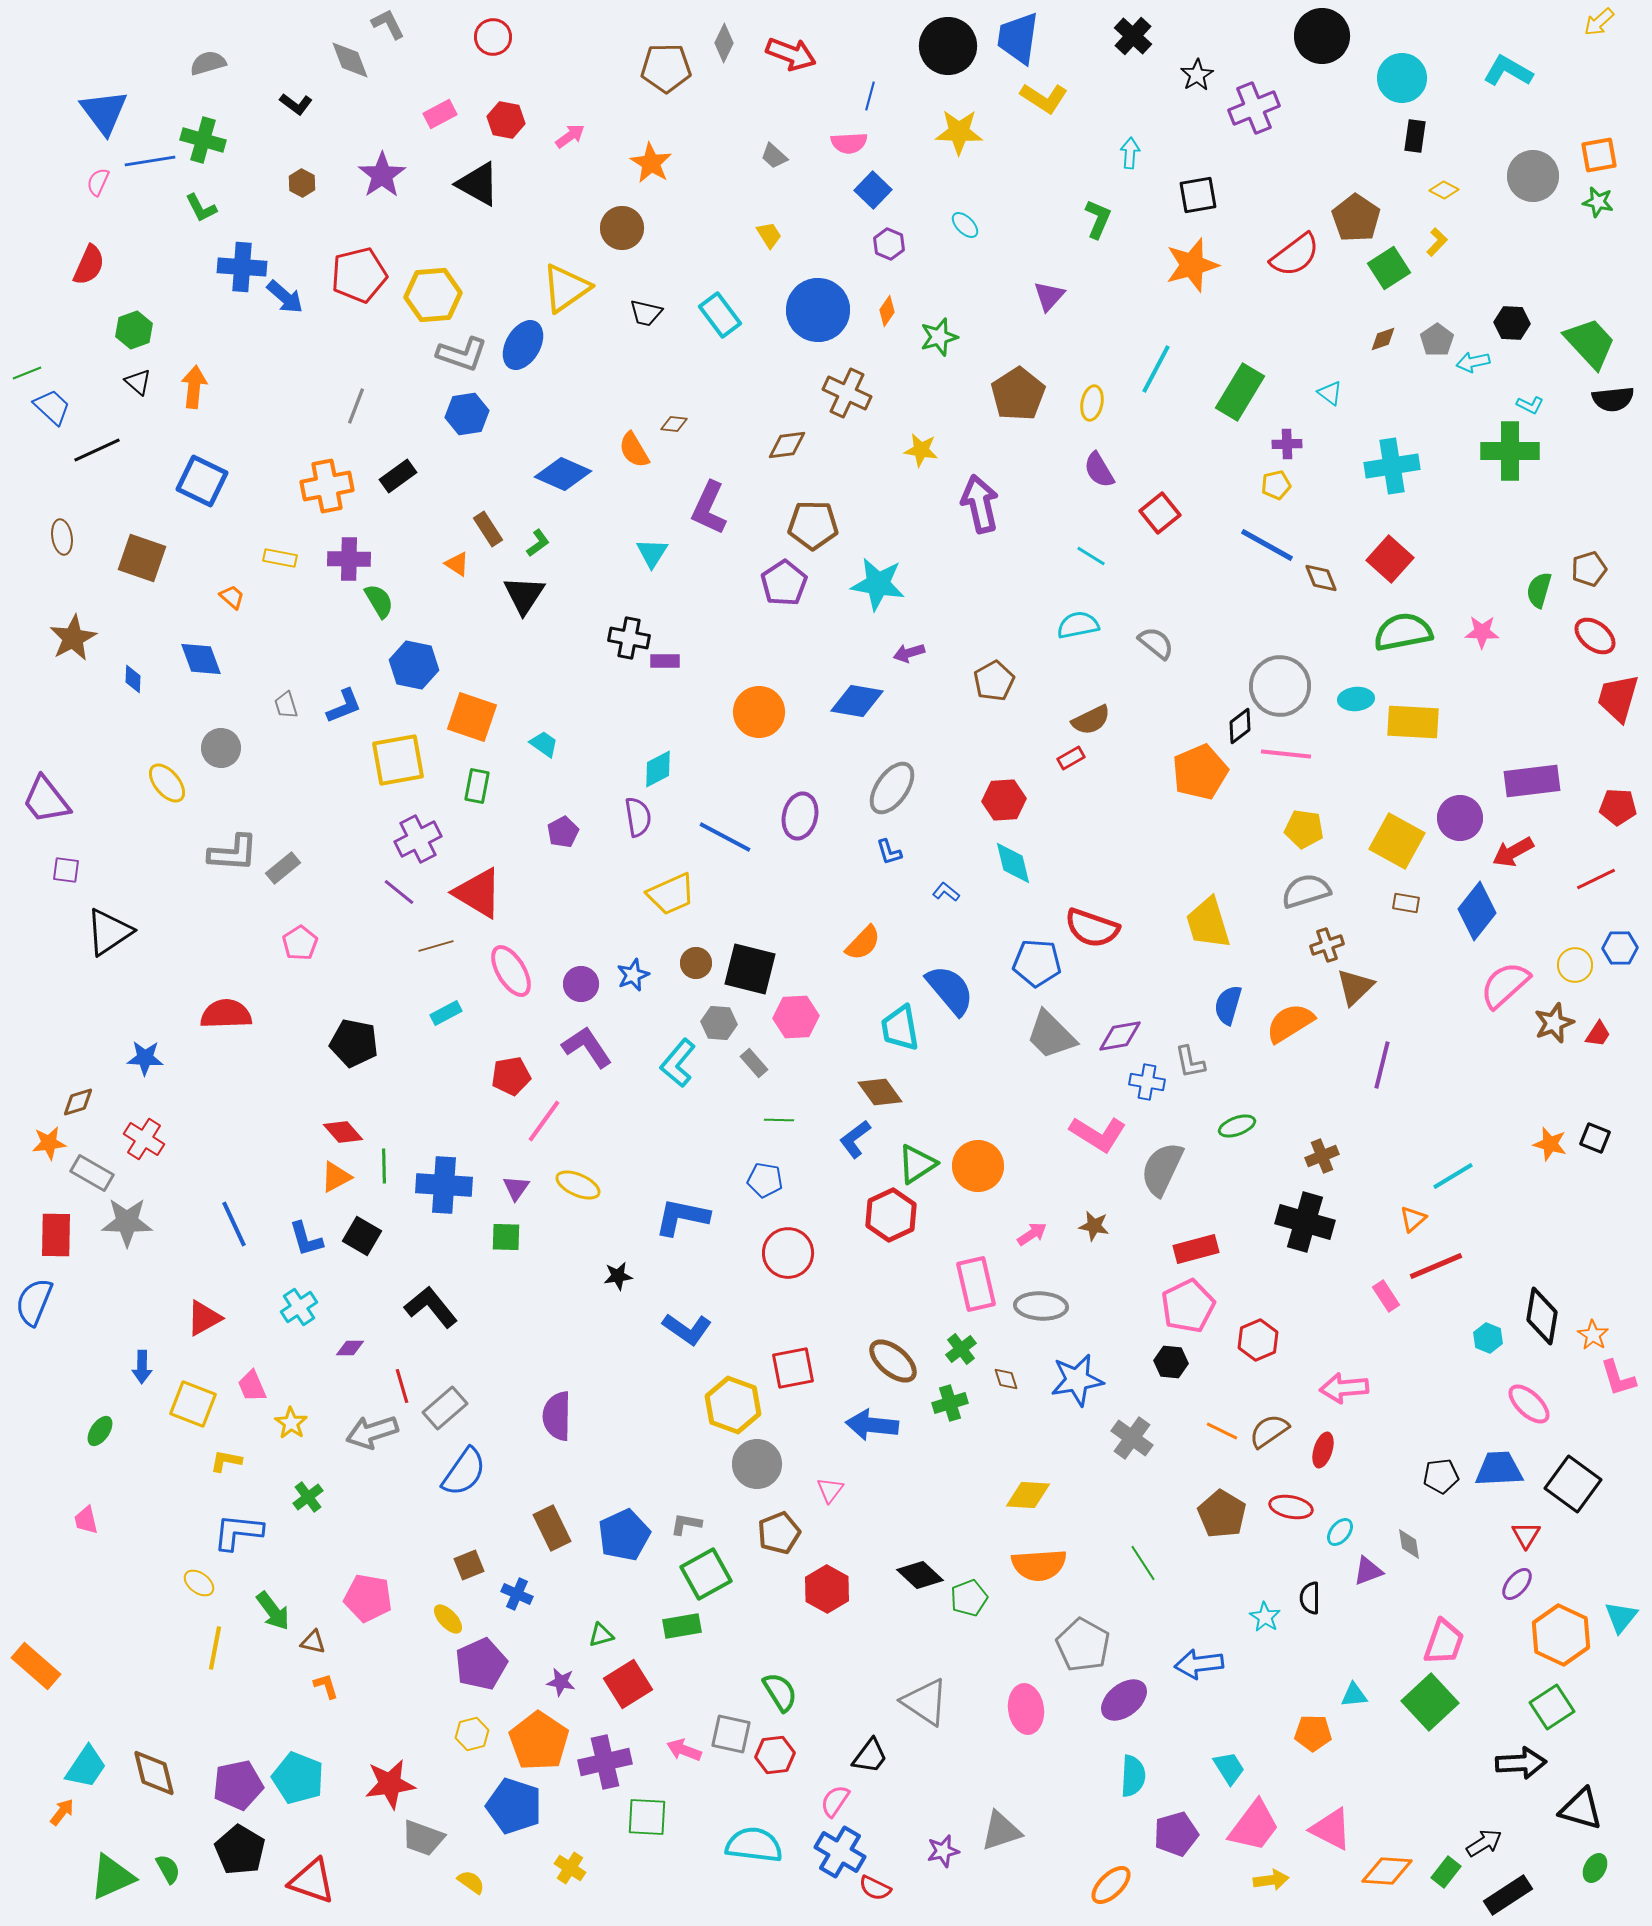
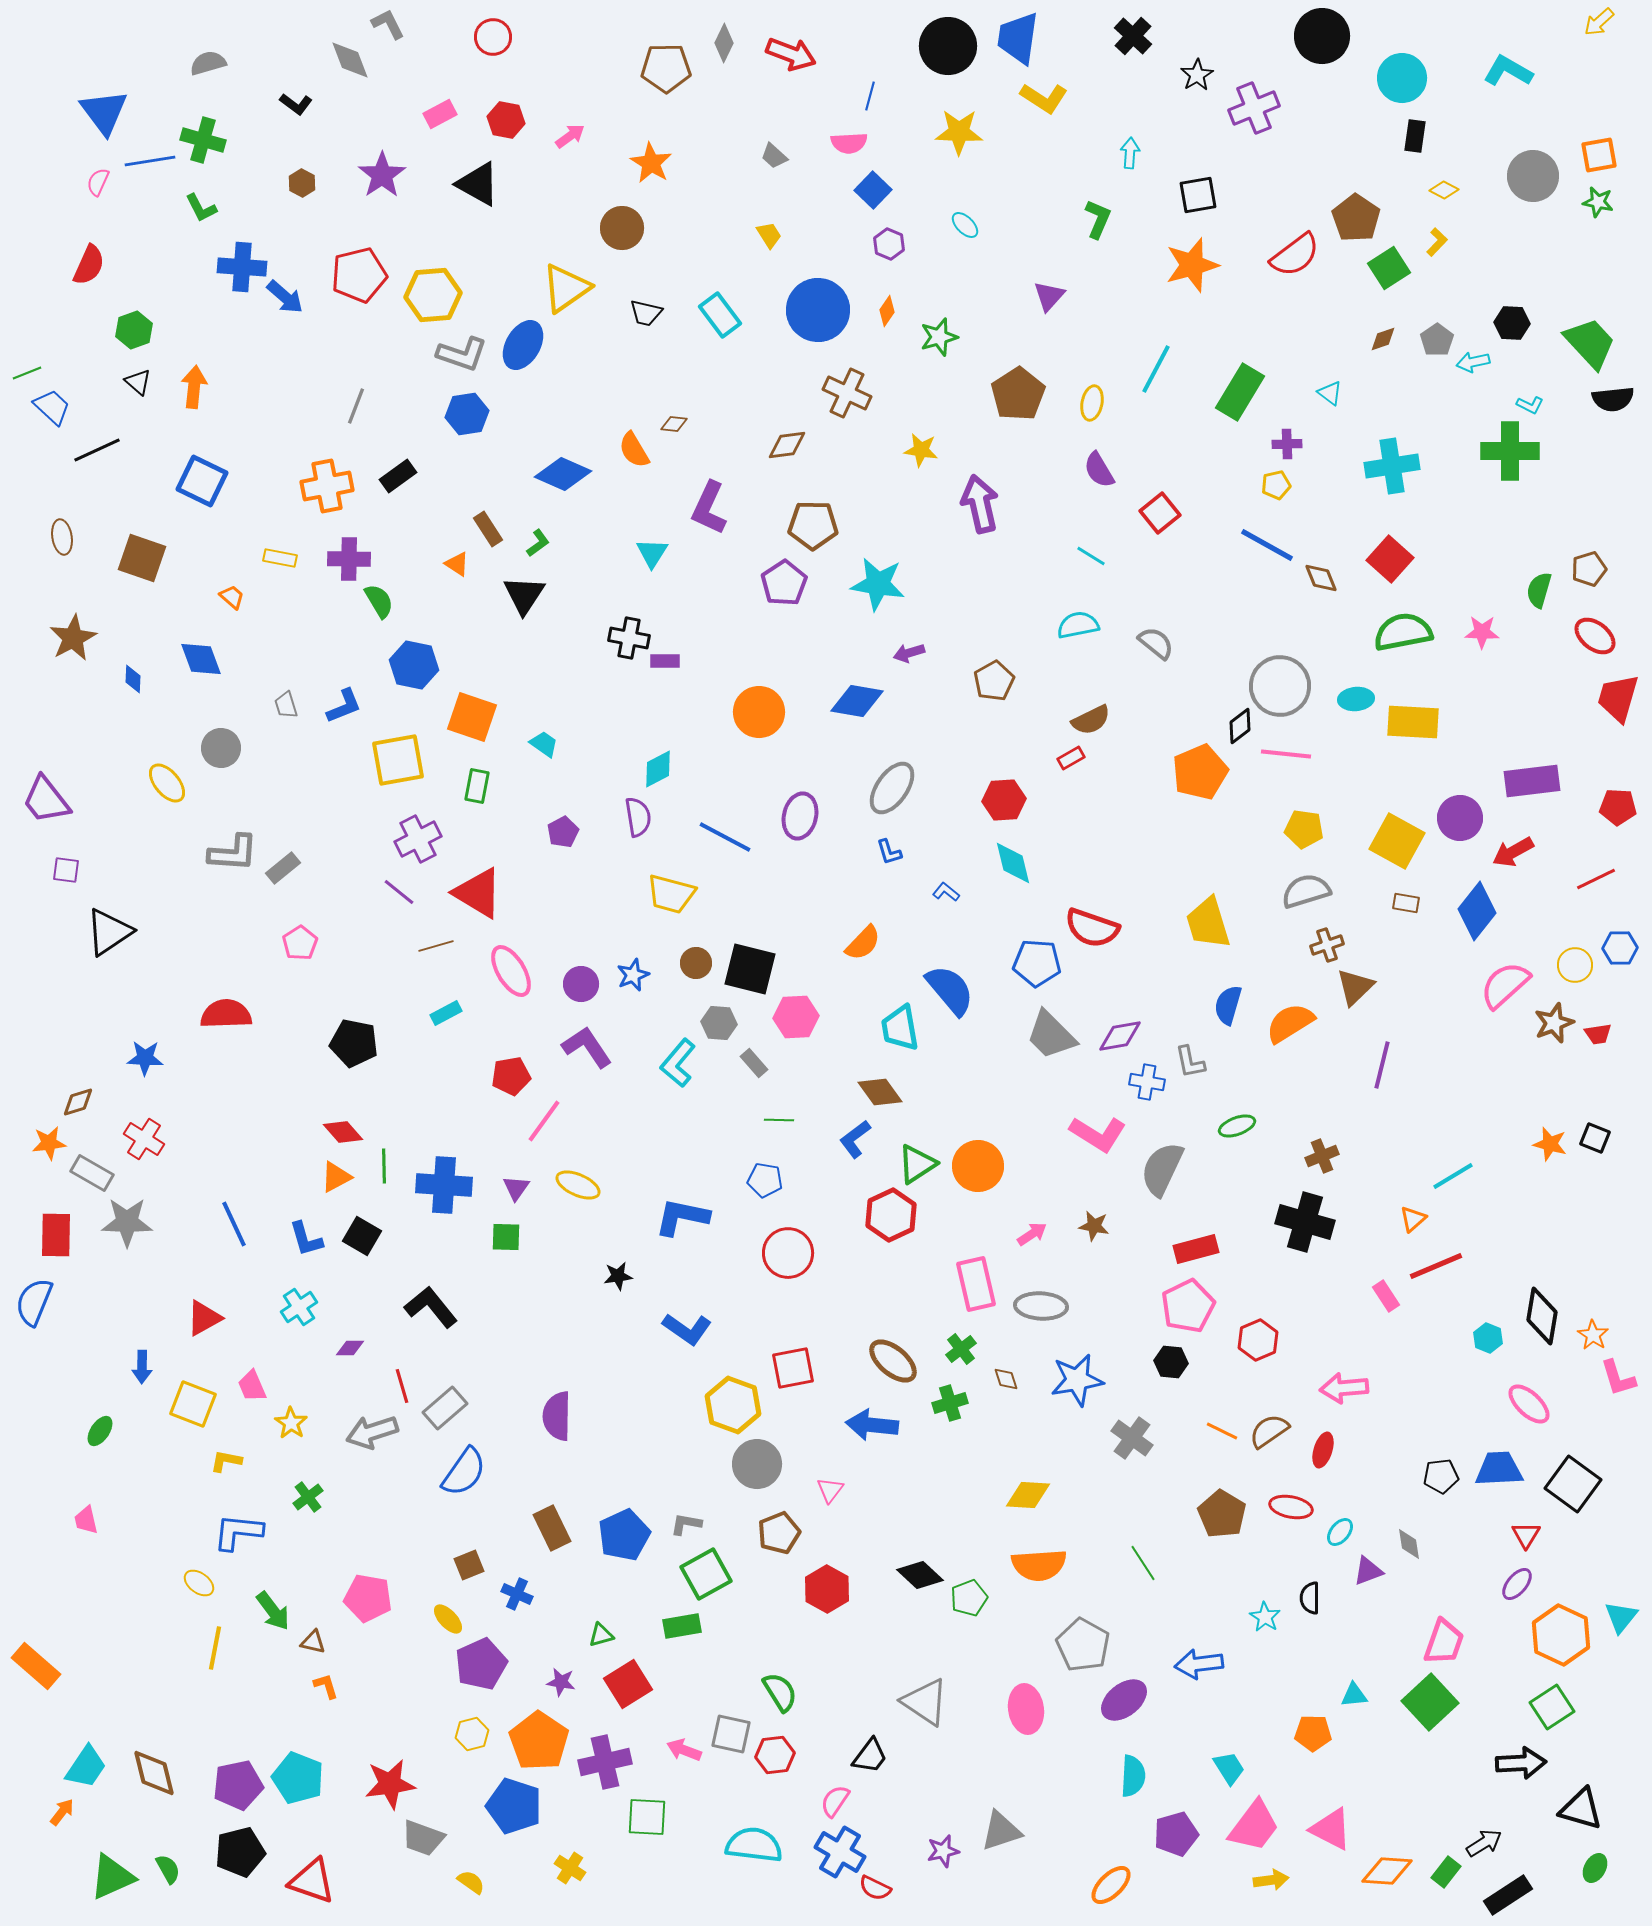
yellow trapezoid at (671, 894): rotated 39 degrees clockwise
red trapezoid at (1598, 1034): rotated 48 degrees clockwise
black pentagon at (240, 1850): moved 2 px down; rotated 27 degrees clockwise
